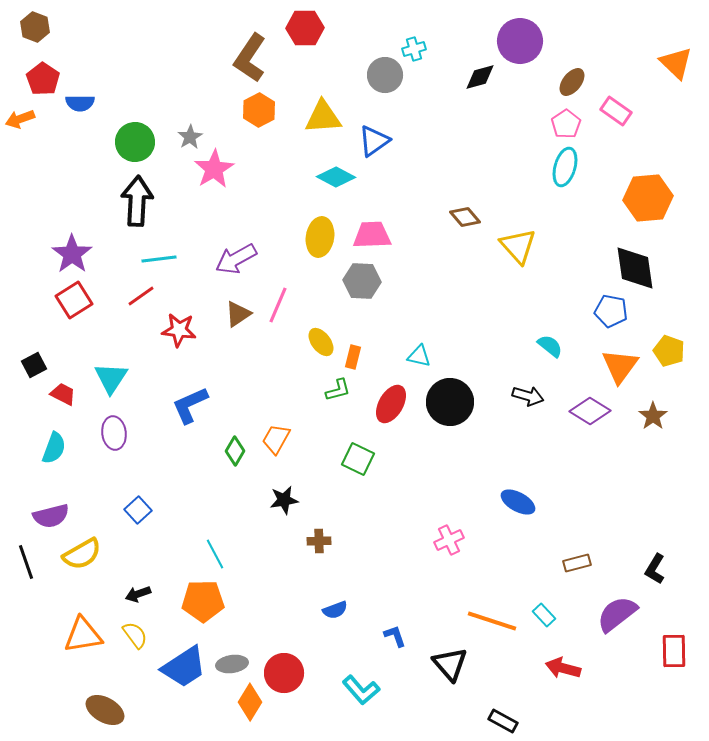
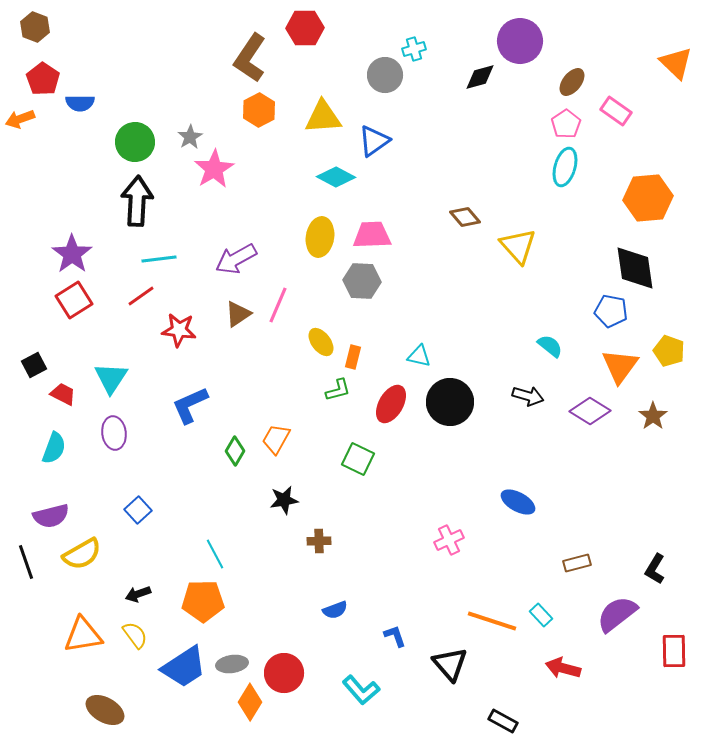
cyan rectangle at (544, 615): moved 3 px left
